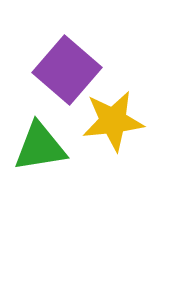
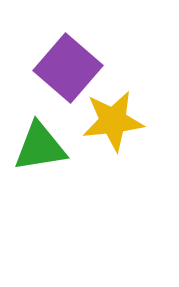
purple square: moved 1 px right, 2 px up
